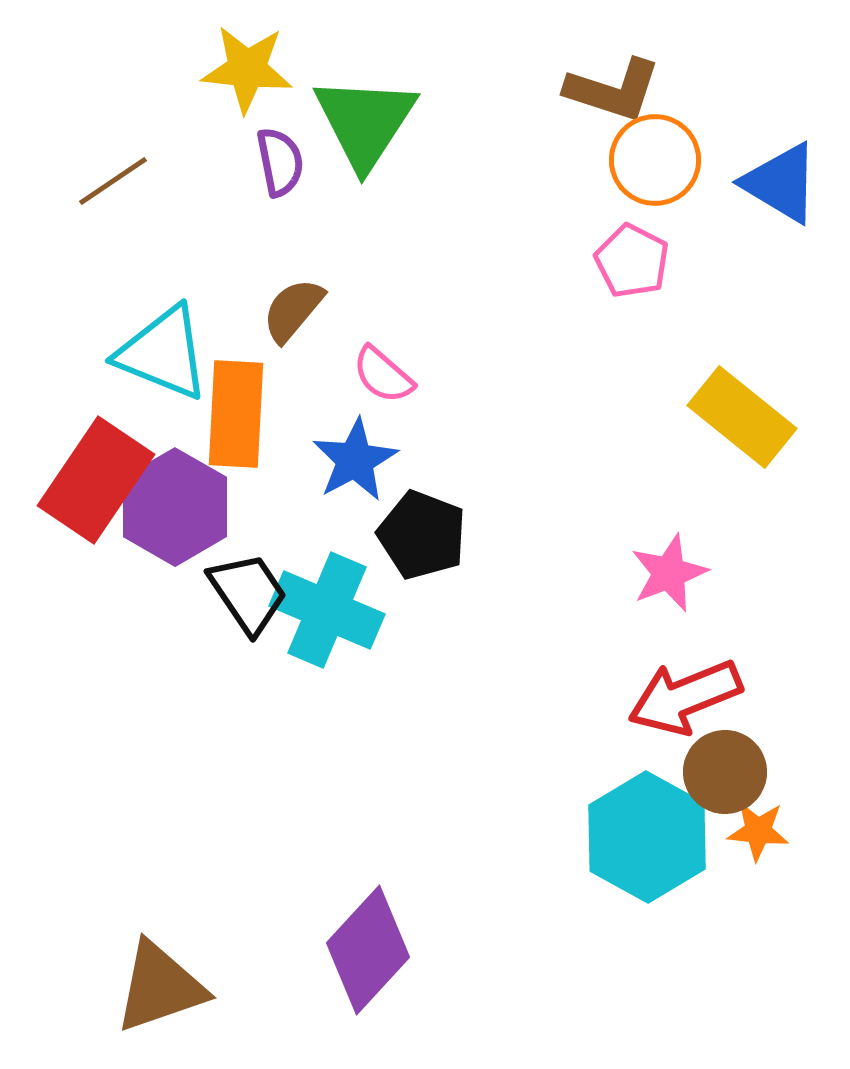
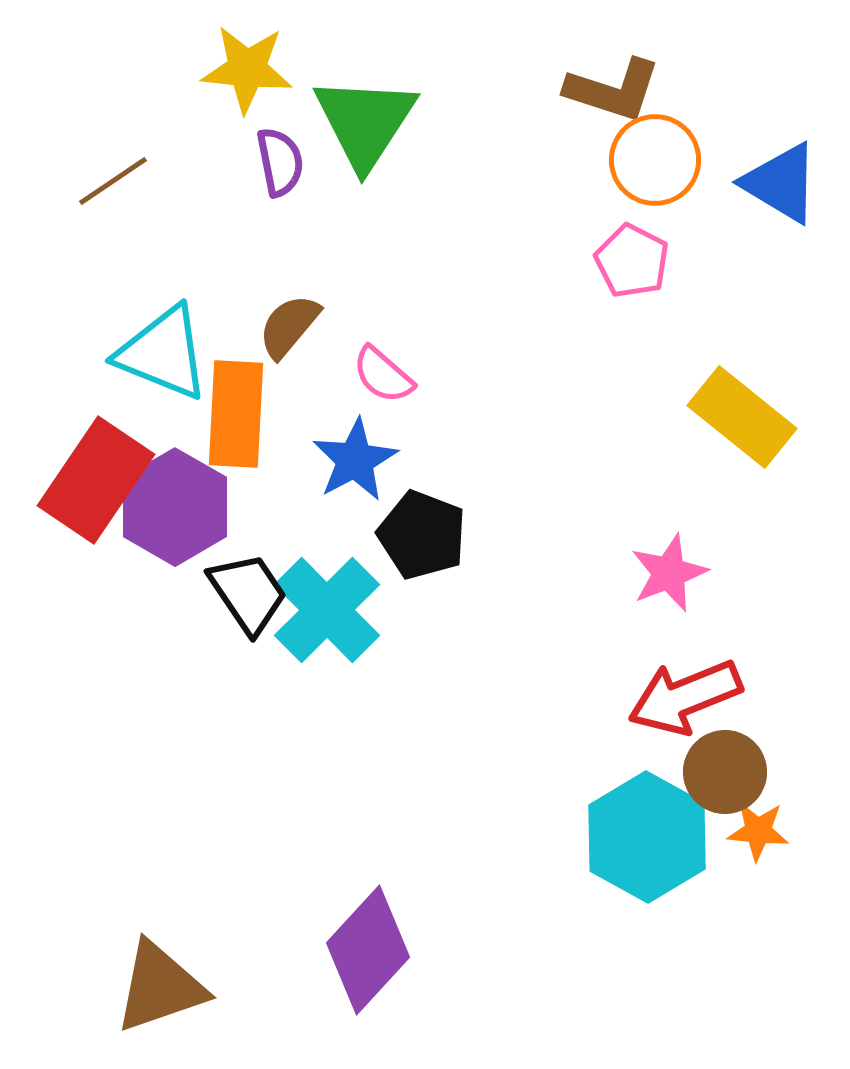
brown semicircle: moved 4 px left, 16 px down
cyan cross: rotated 22 degrees clockwise
